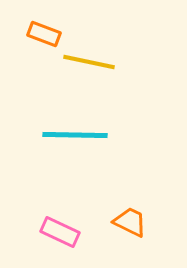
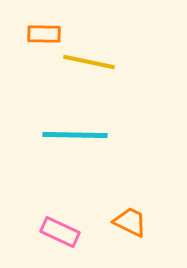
orange rectangle: rotated 20 degrees counterclockwise
